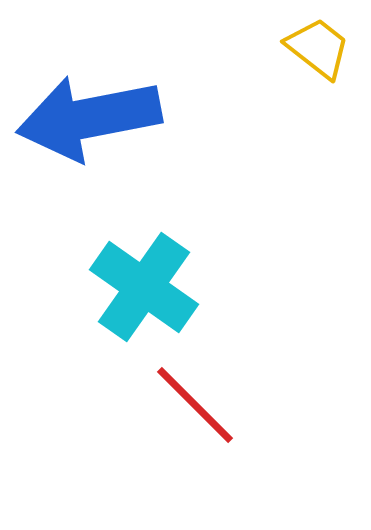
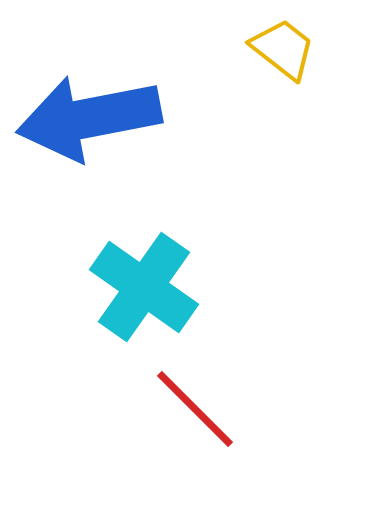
yellow trapezoid: moved 35 px left, 1 px down
red line: moved 4 px down
